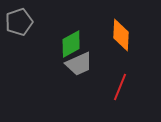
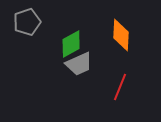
gray pentagon: moved 8 px right
